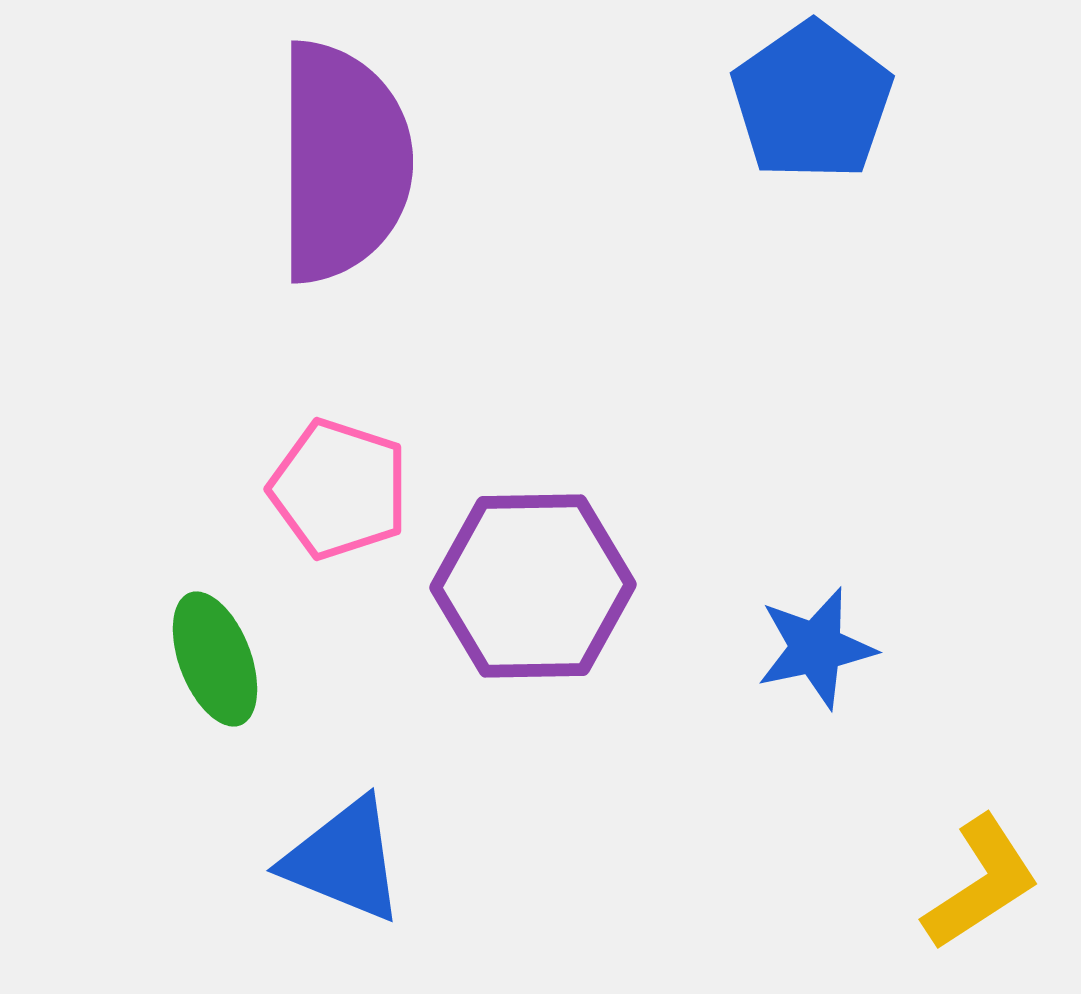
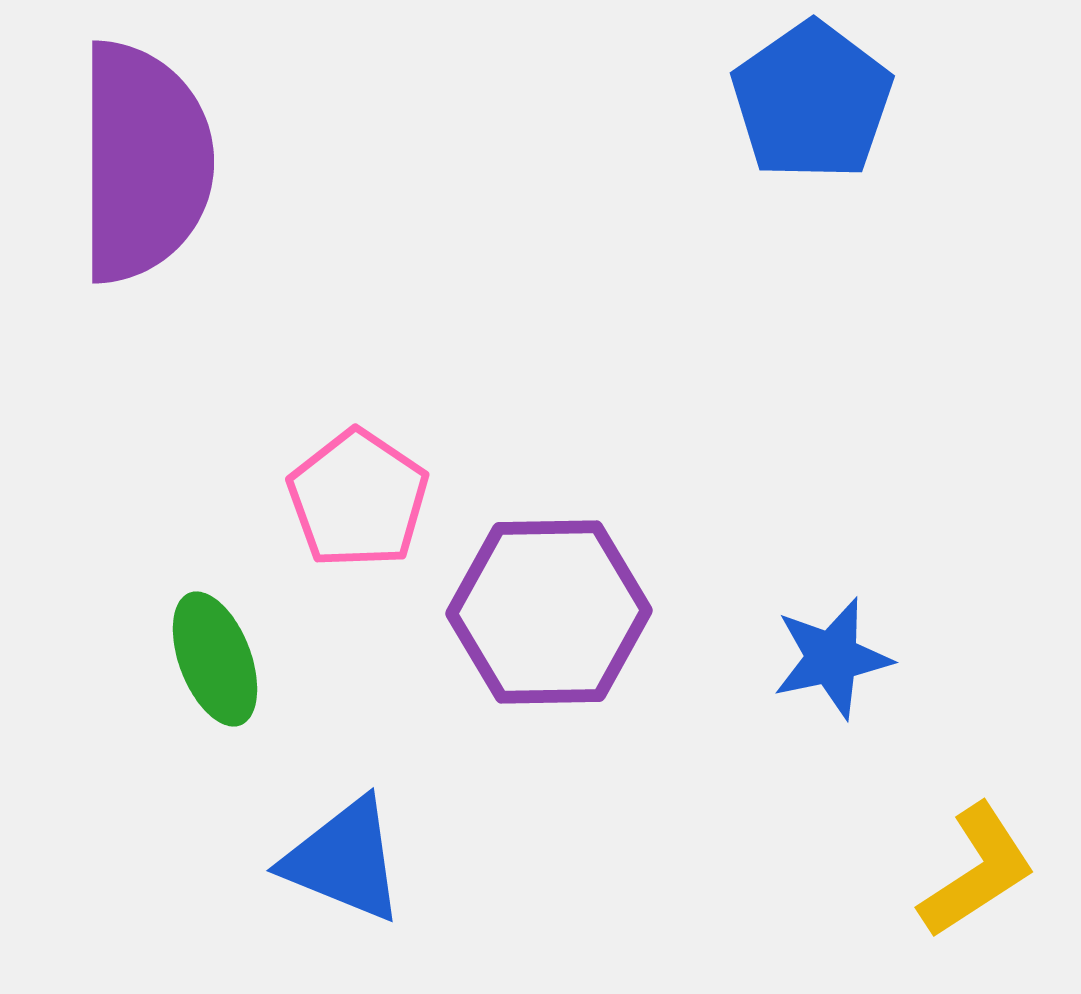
purple semicircle: moved 199 px left
pink pentagon: moved 19 px right, 10 px down; rotated 16 degrees clockwise
purple hexagon: moved 16 px right, 26 px down
blue star: moved 16 px right, 10 px down
yellow L-shape: moved 4 px left, 12 px up
